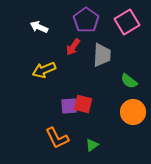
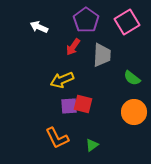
yellow arrow: moved 18 px right, 10 px down
green semicircle: moved 3 px right, 3 px up
orange circle: moved 1 px right
